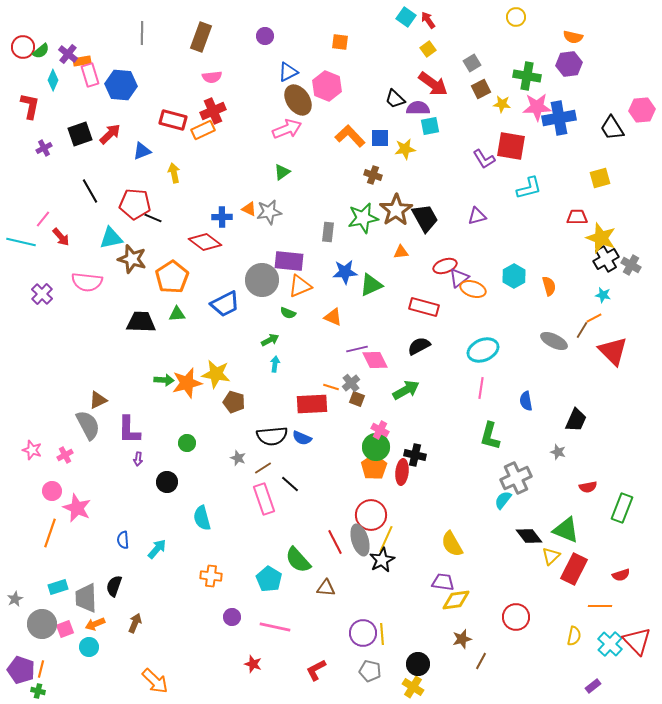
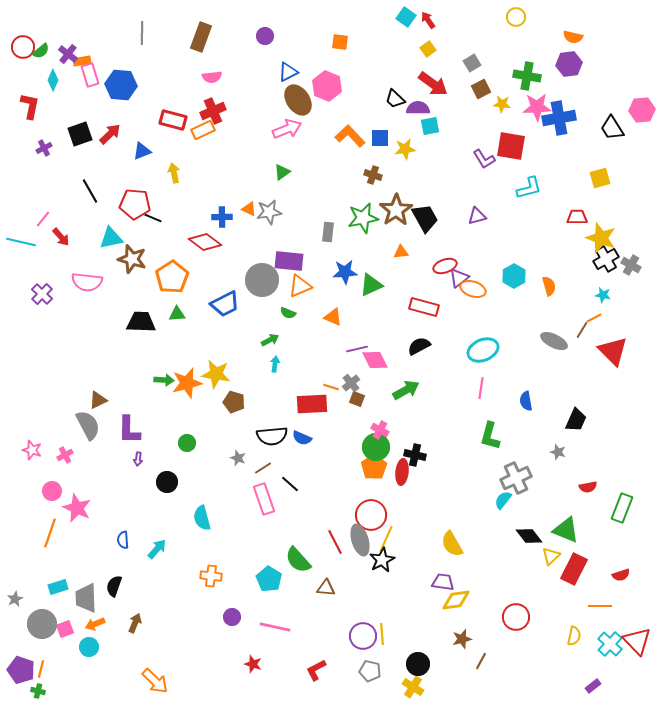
purple circle at (363, 633): moved 3 px down
